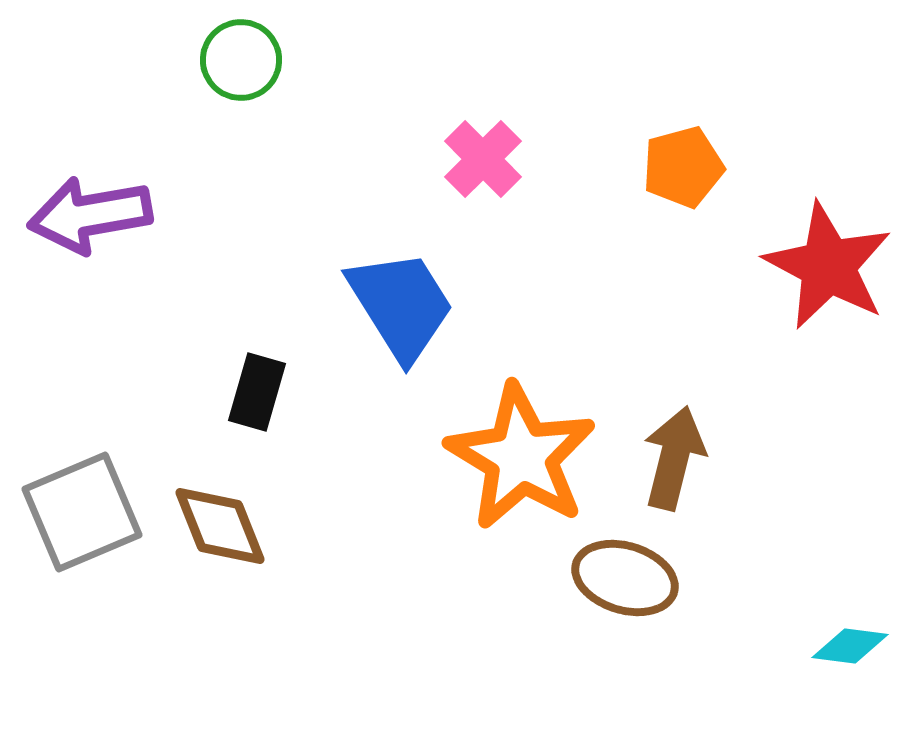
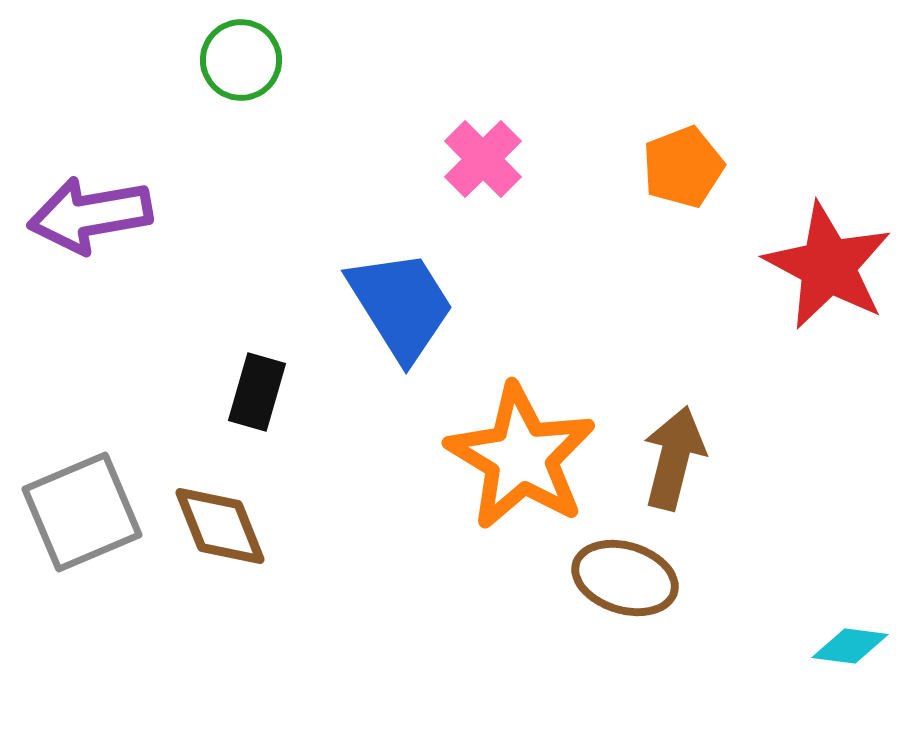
orange pentagon: rotated 6 degrees counterclockwise
